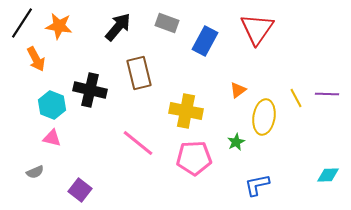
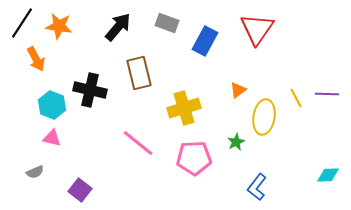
yellow cross: moved 2 px left, 3 px up; rotated 28 degrees counterclockwise
blue L-shape: moved 2 px down; rotated 40 degrees counterclockwise
